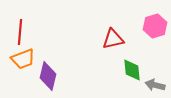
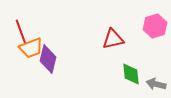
red line: moved 1 px right; rotated 25 degrees counterclockwise
orange trapezoid: moved 8 px right, 11 px up
green diamond: moved 1 px left, 4 px down
purple diamond: moved 17 px up
gray arrow: moved 1 px right, 1 px up
